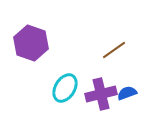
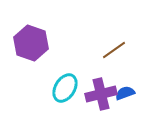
blue semicircle: moved 2 px left
